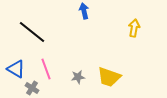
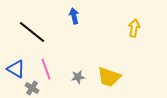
blue arrow: moved 10 px left, 5 px down
